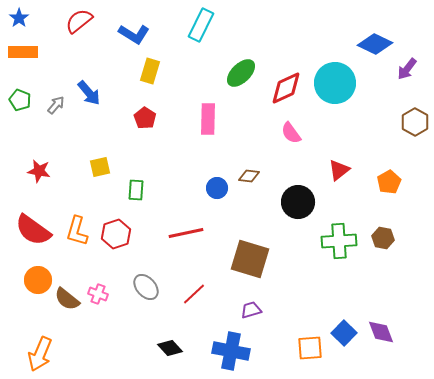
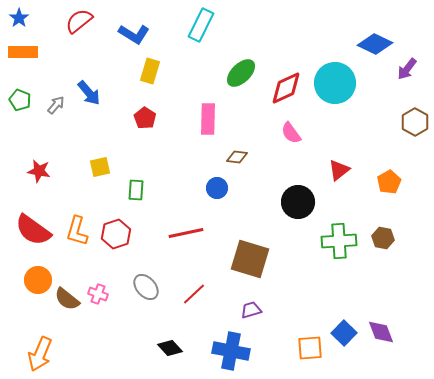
brown diamond at (249, 176): moved 12 px left, 19 px up
